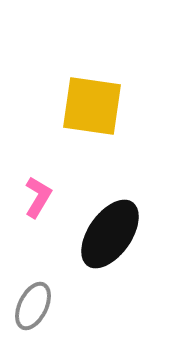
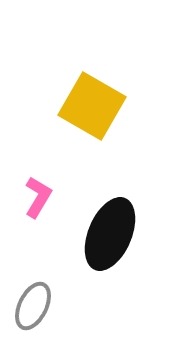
yellow square: rotated 22 degrees clockwise
black ellipse: rotated 12 degrees counterclockwise
